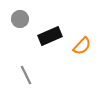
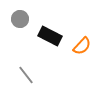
black rectangle: rotated 50 degrees clockwise
gray line: rotated 12 degrees counterclockwise
